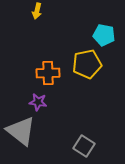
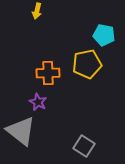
purple star: rotated 18 degrees clockwise
